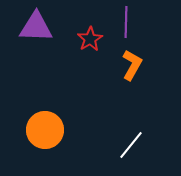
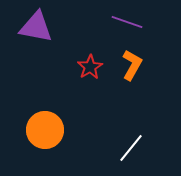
purple line: moved 1 px right; rotated 72 degrees counterclockwise
purple triangle: rotated 9 degrees clockwise
red star: moved 28 px down
white line: moved 3 px down
